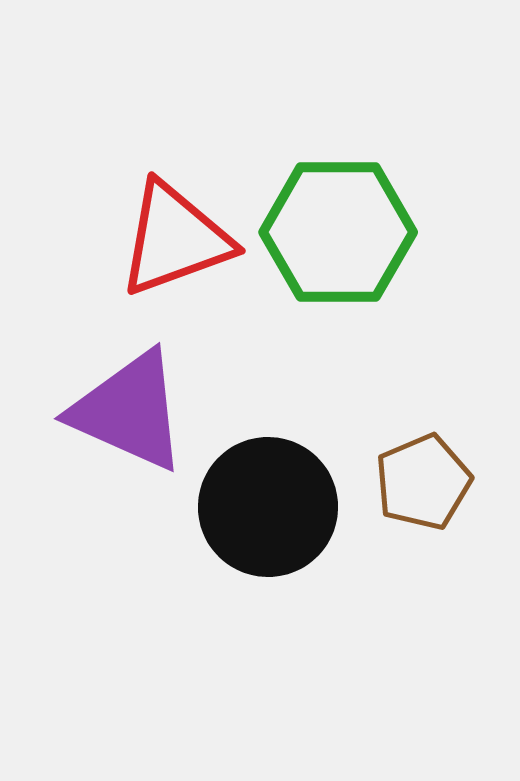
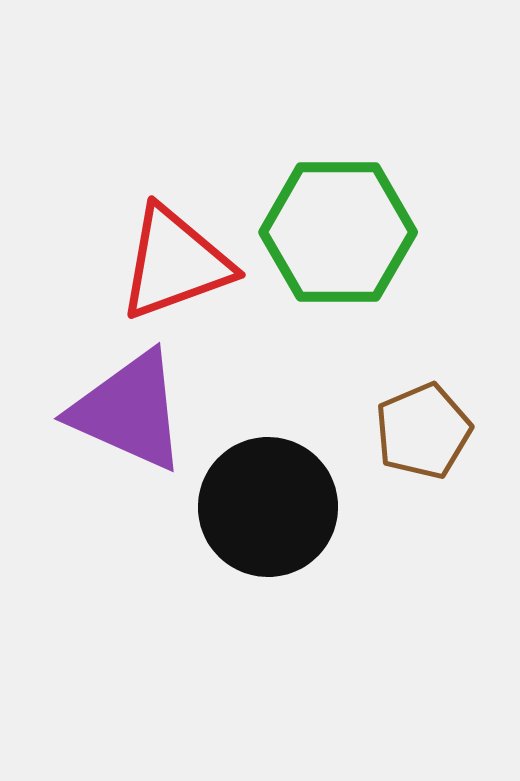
red triangle: moved 24 px down
brown pentagon: moved 51 px up
